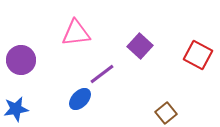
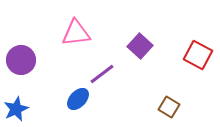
blue ellipse: moved 2 px left
blue star: rotated 15 degrees counterclockwise
brown square: moved 3 px right, 6 px up; rotated 20 degrees counterclockwise
